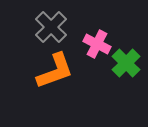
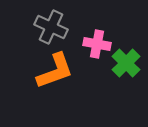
gray cross: rotated 20 degrees counterclockwise
pink cross: rotated 16 degrees counterclockwise
